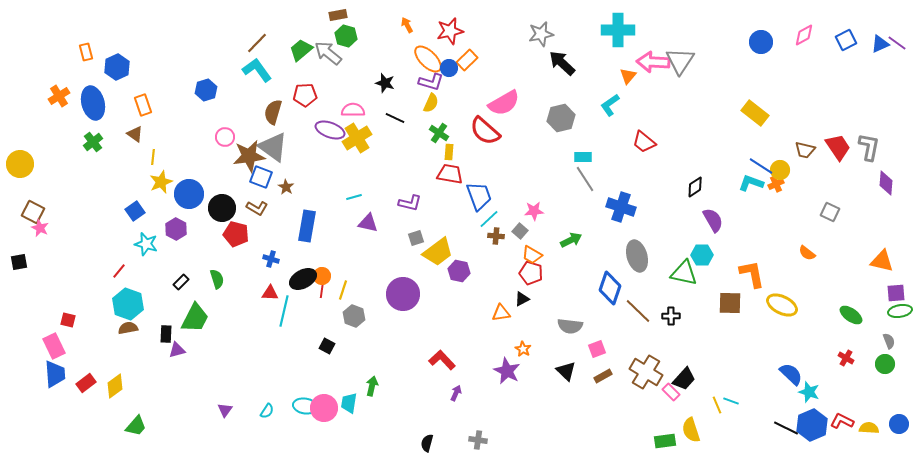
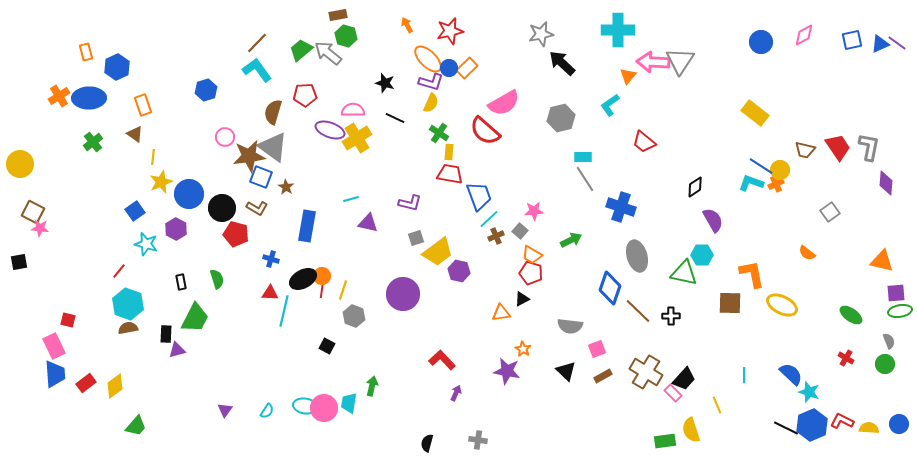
blue square at (846, 40): moved 6 px right; rotated 15 degrees clockwise
orange rectangle at (467, 60): moved 8 px down
blue ellipse at (93, 103): moved 4 px left, 5 px up; rotated 76 degrees counterclockwise
cyan line at (354, 197): moved 3 px left, 2 px down
gray square at (830, 212): rotated 30 degrees clockwise
pink star at (40, 228): rotated 18 degrees counterclockwise
brown cross at (496, 236): rotated 28 degrees counterclockwise
black rectangle at (181, 282): rotated 56 degrees counterclockwise
purple star at (507, 371): rotated 16 degrees counterclockwise
pink rectangle at (671, 392): moved 2 px right, 1 px down
cyan line at (731, 401): moved 13 px right, 26 px up; rotated 70 degrees clockwise
